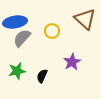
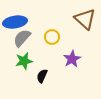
yellow circle: moved 6 px down
purple star: moved 3 px up
green star: moved 7 px right, 10 px up
